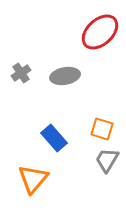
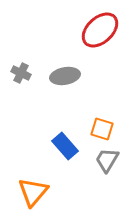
red ellipse: moved 2 px up
gray cross: rotated 30 degrees counterclockwise
blue rectangle: moved 11 px right, 8 px down
orange triangle: moved 13 px down
